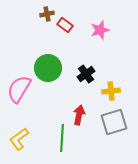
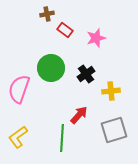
red rectangle: moved 5 px down
pink star: moved 4 px left, 8 px down
green circle: moved 3 px right
pink semicircle: rotated 12 degrees counterclockwise
red arrow: rotated 30 degrees clockwise
gray square: moved 8 px down
yellow L-shape: moved 1 px left, 2 px up
